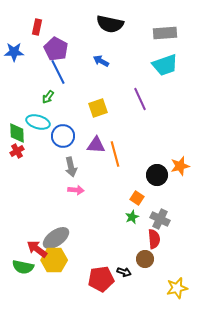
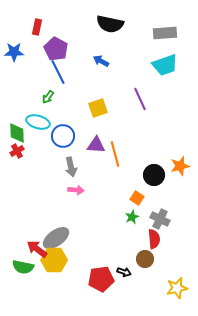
black circle: moved 3 px left
